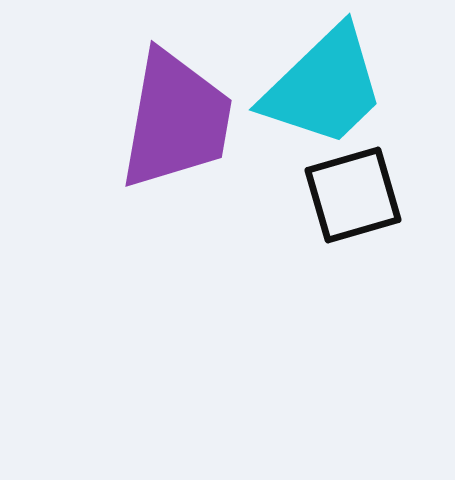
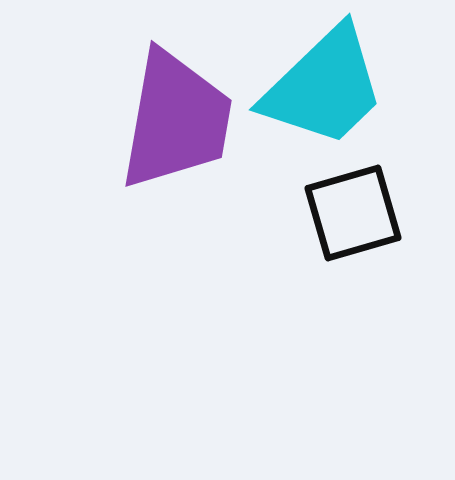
black square: moved 18 px down
